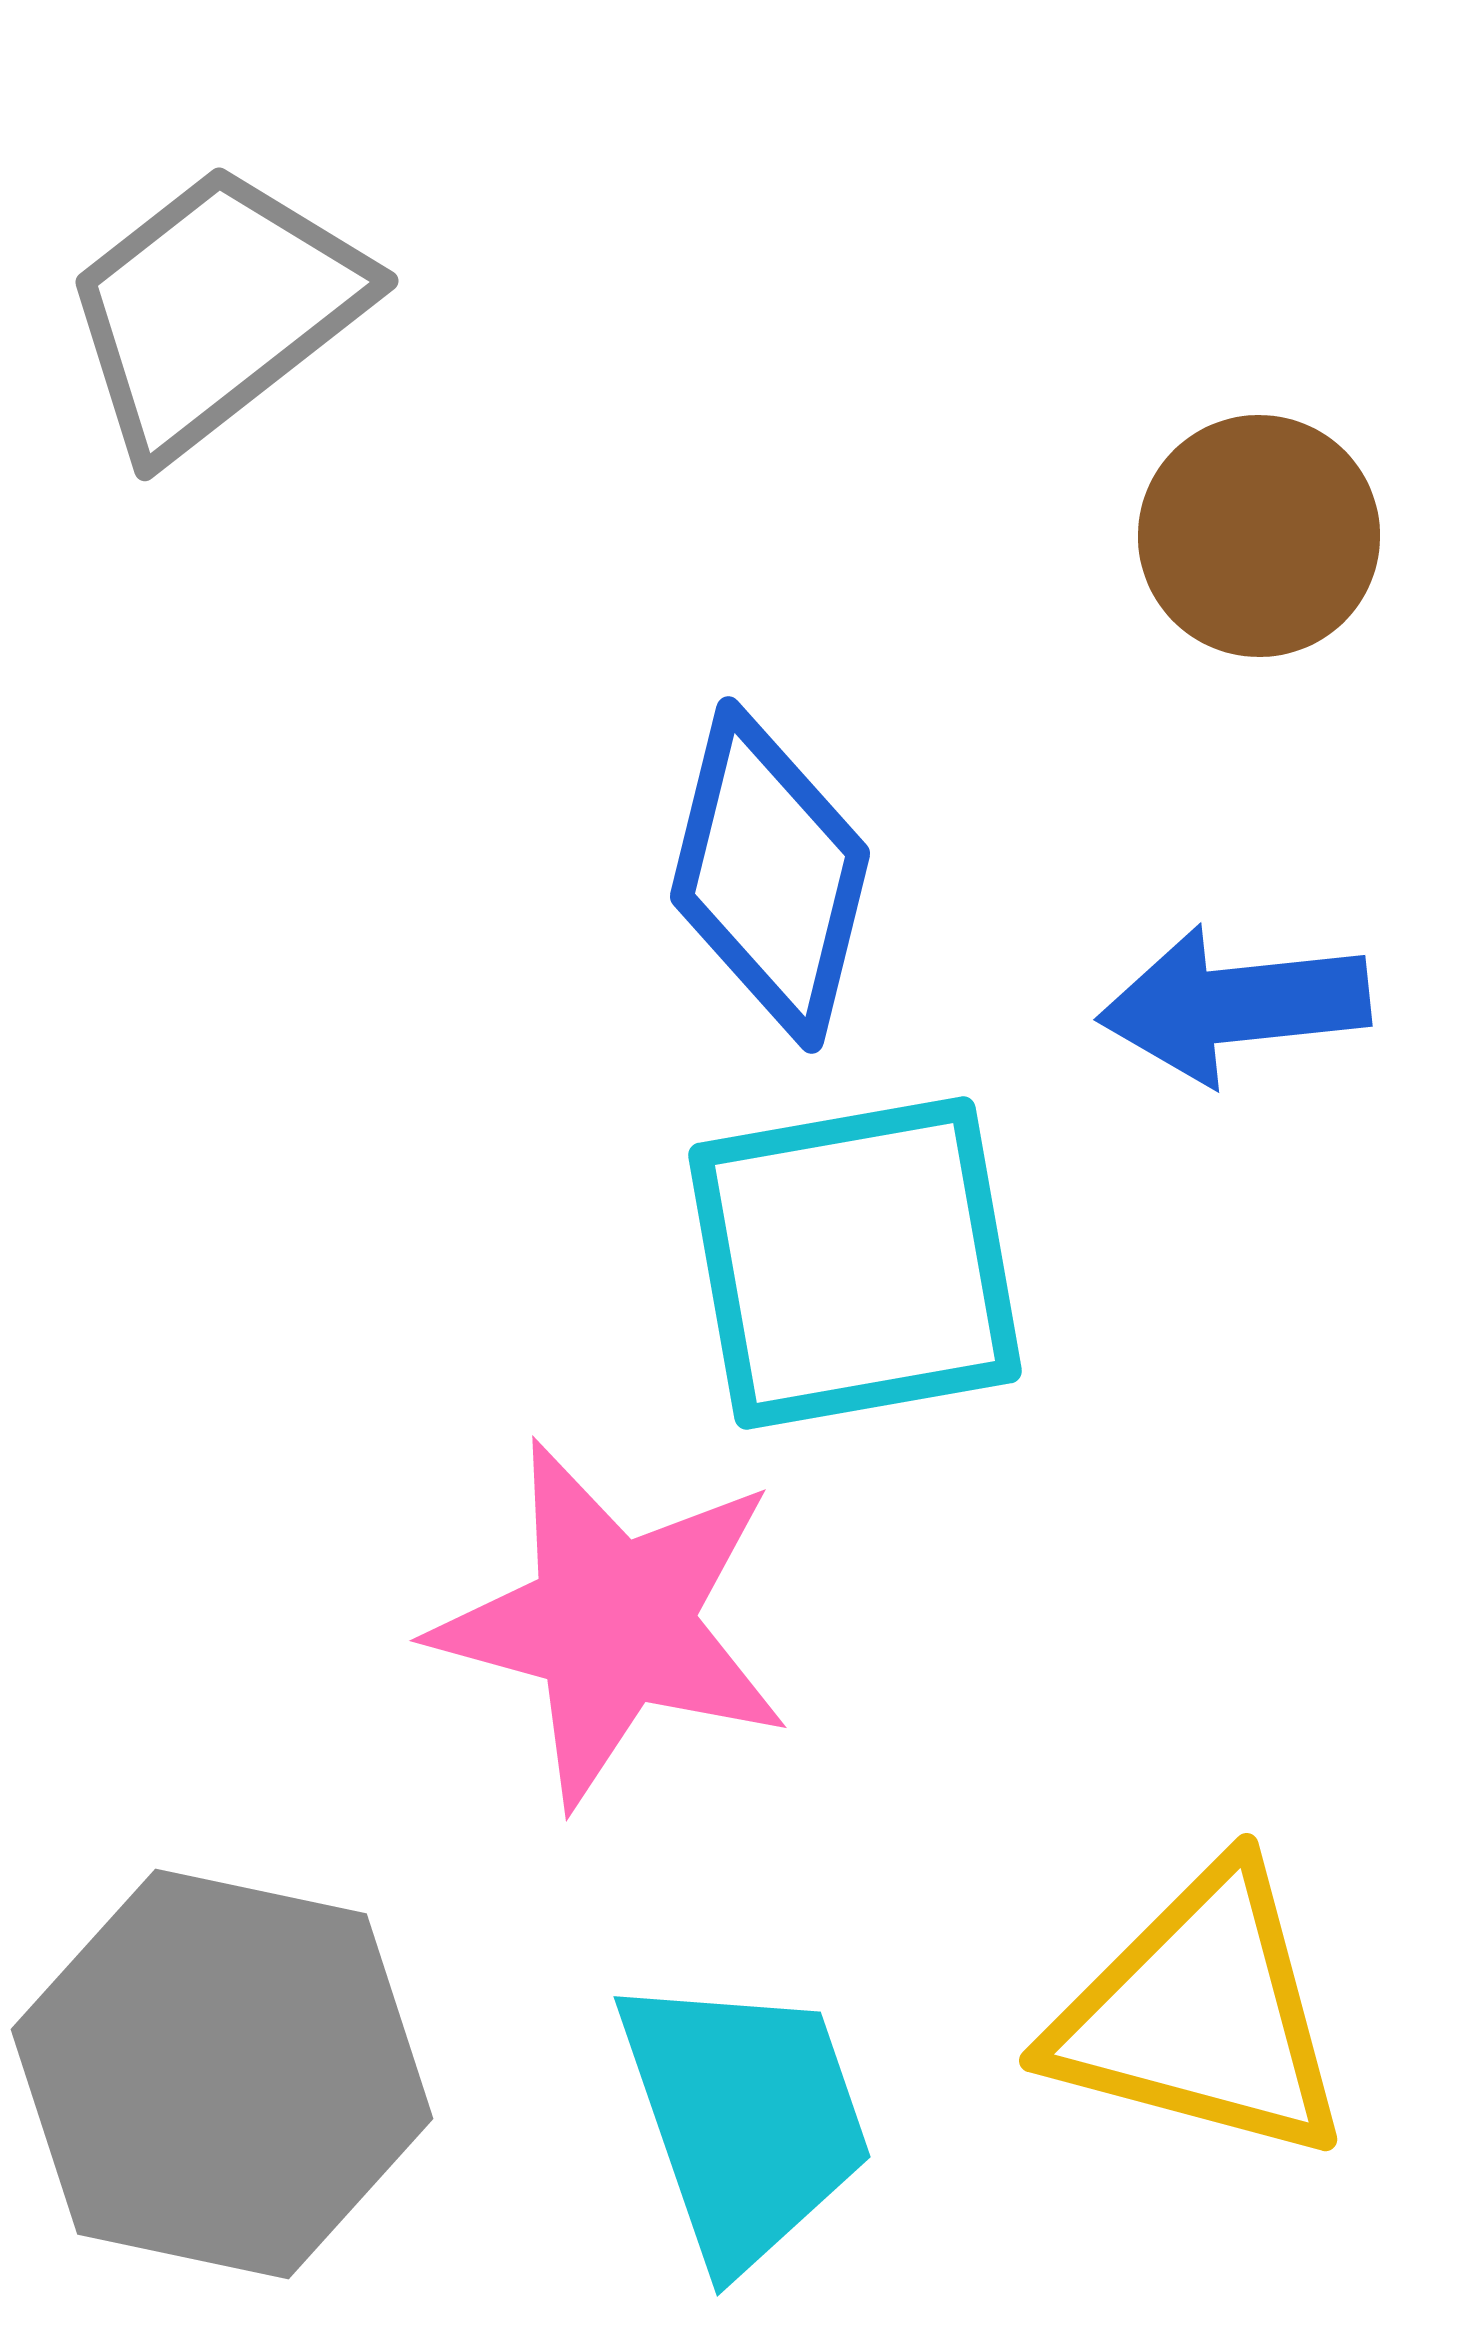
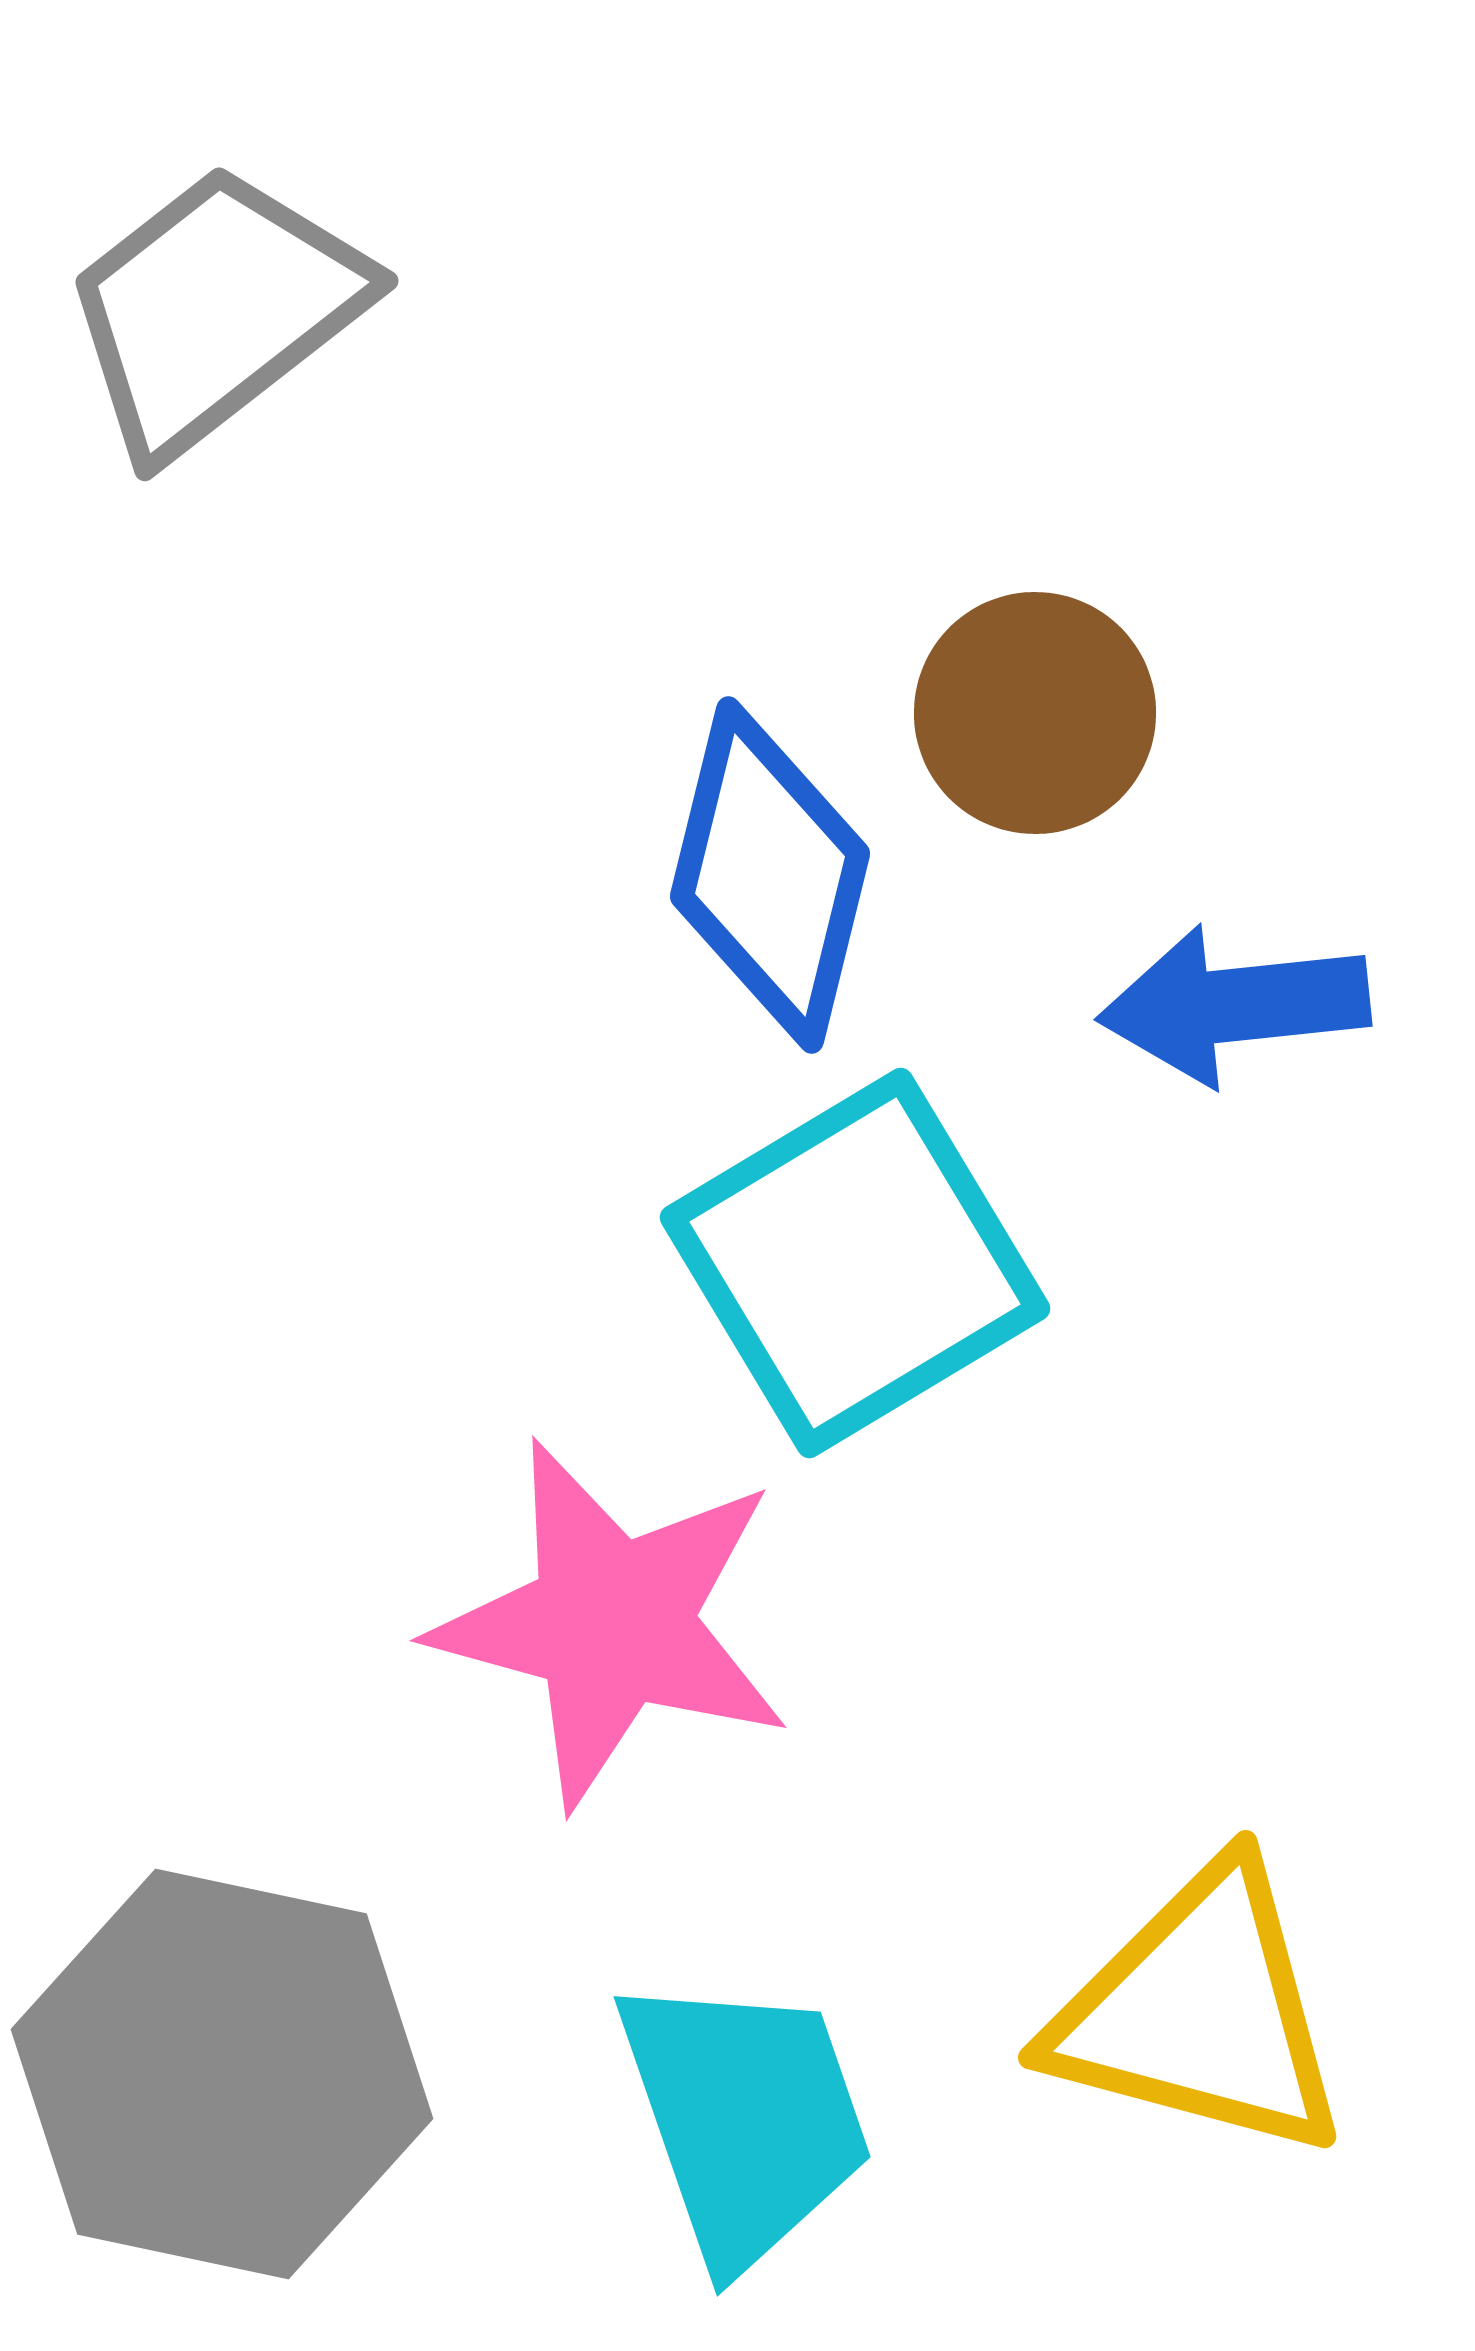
brown circle: moved 224 px left, 177 px down
cyan square: rotated 21 degrees counterclockwise
yellow triangle: moved 1 px left, 3 px up
